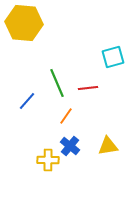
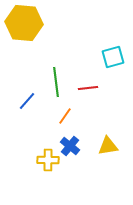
green line: moved 1 px left, 1 px up; rotated 16 degrees clockwise
orange line: moved 1 px left
